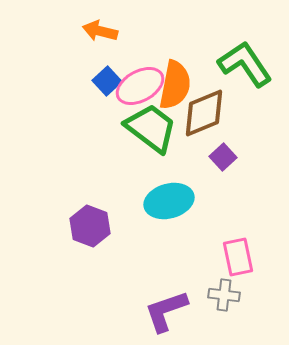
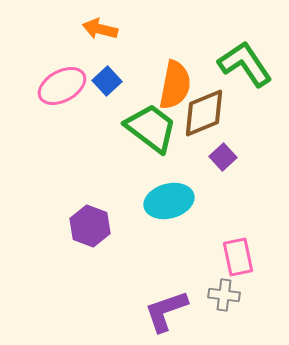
orange arrow: moved 2 px up
pink ellipse: moved 78 px left
